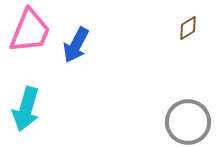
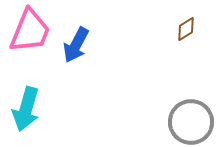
brown diamond: moved 2 px left, 1 px down
gray circle: moved 3 px right
